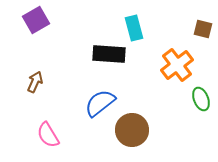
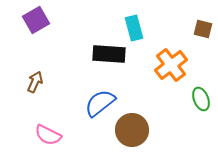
orange cross: moved 6 px left
pink semicircle: rotated 32 degrees counterclockwise
